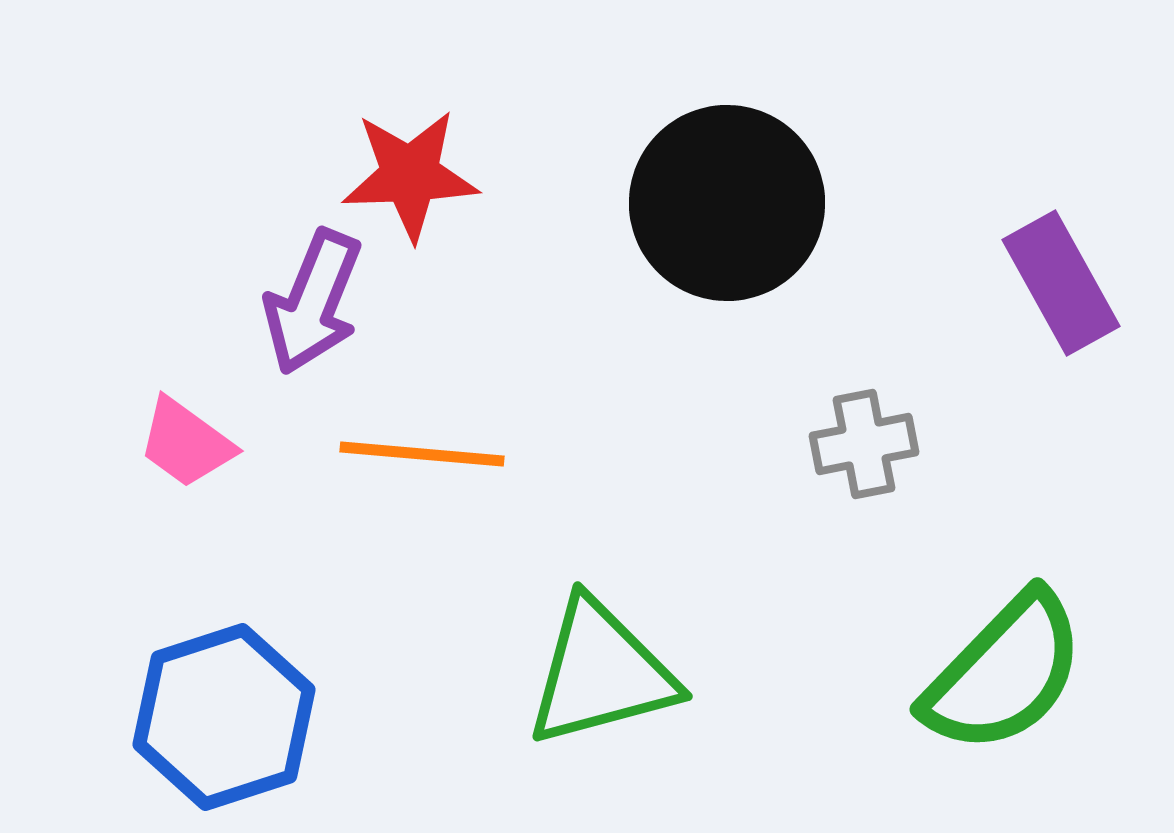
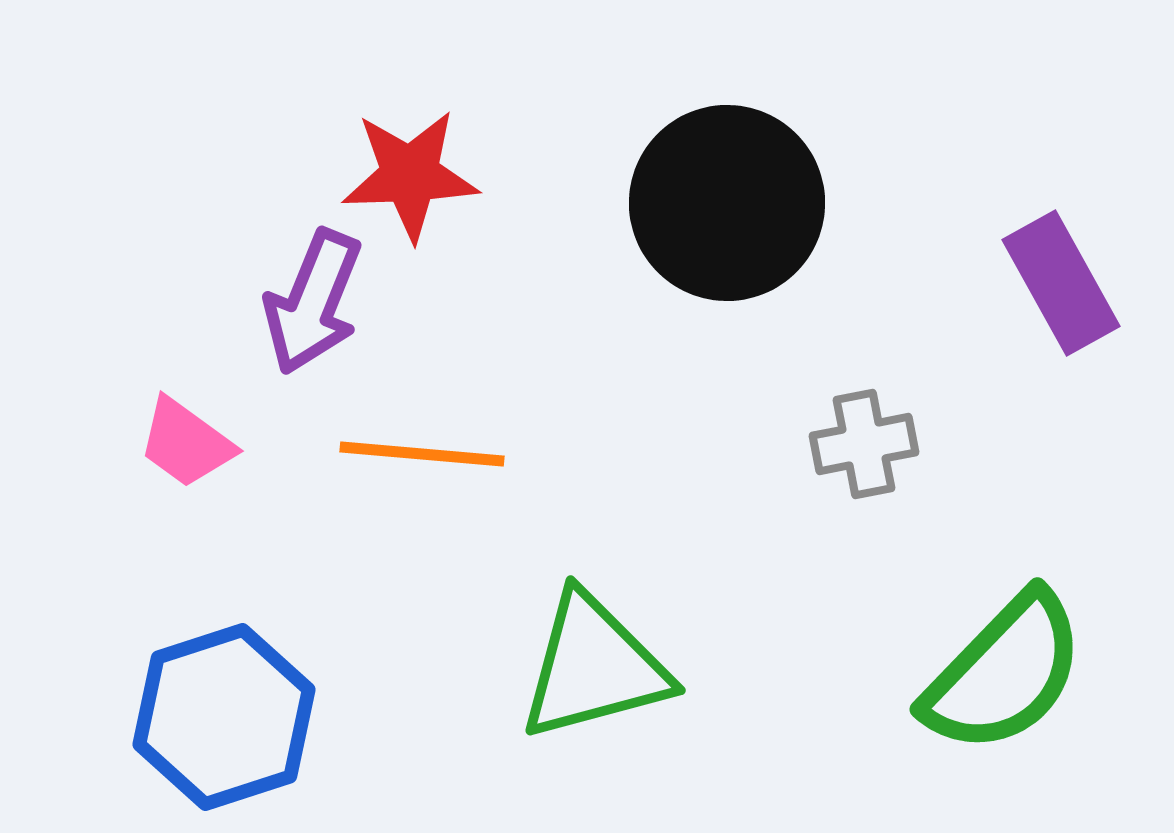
green triangle: moved 7 px left, 6 px up
